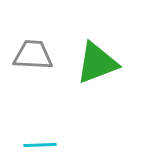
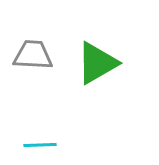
green triangle: rotated 9 degrees counterclockwise
